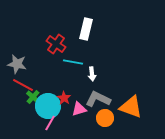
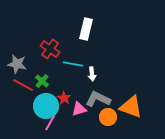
red cross: moved 6 px left, 5 px down
cyan line: moved 2 px down
green cross: moved 9 px right, 16 px up
cyan circle: moved 2 px left
orange circle: moved 3 px right, 1 px up
